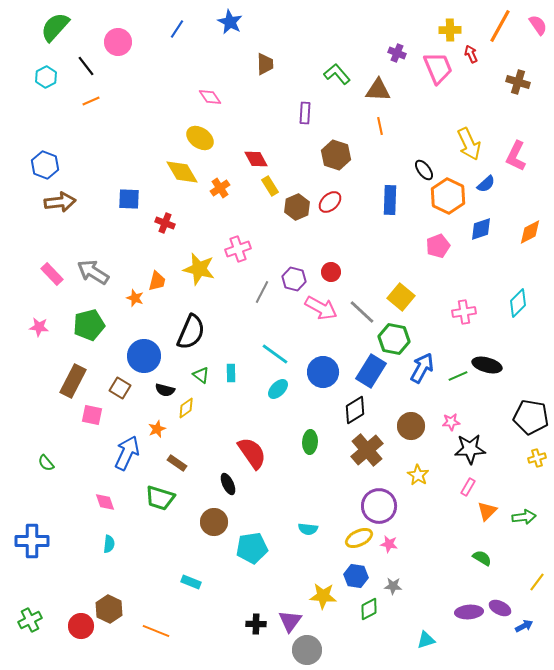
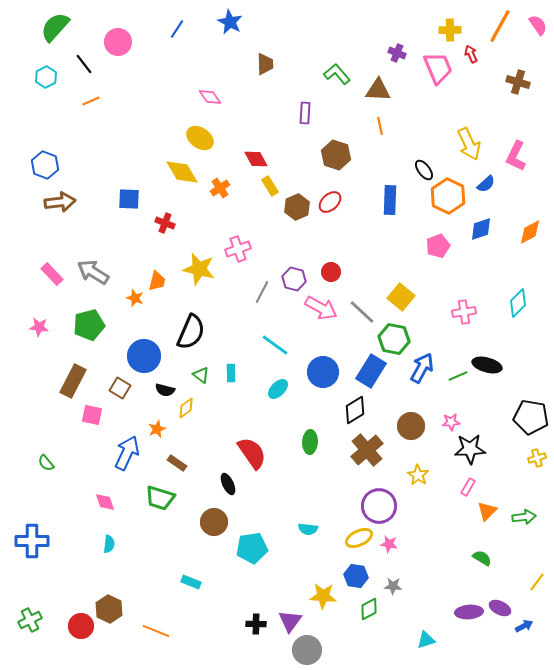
black line at (86, 66): moved 2 px left, 2 px up
cyan line at (275, 354): moved 9 px up
